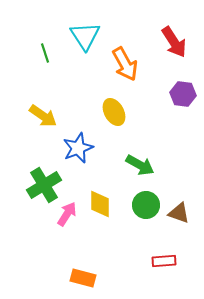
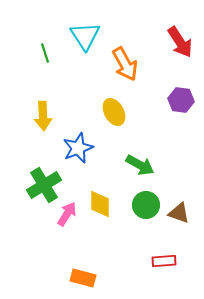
red arrow: moved 6 px right
purple hexagon: moved 2 px left, 6 px down
yellow arrow: rotated 52 degrees clockwise
